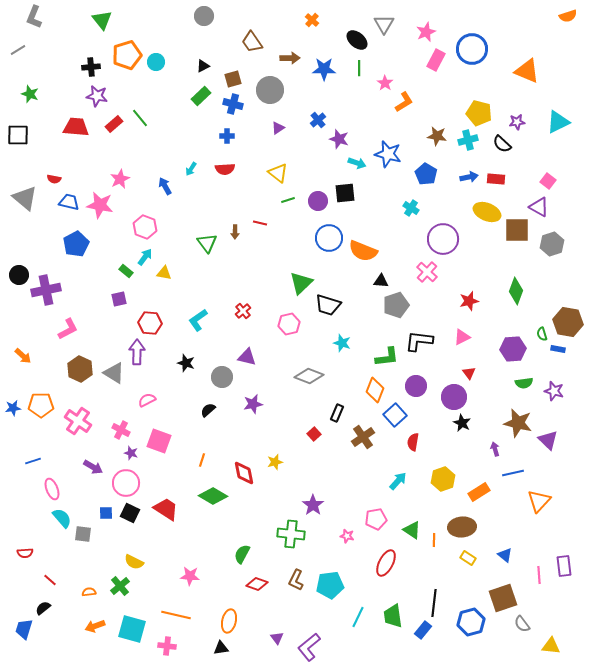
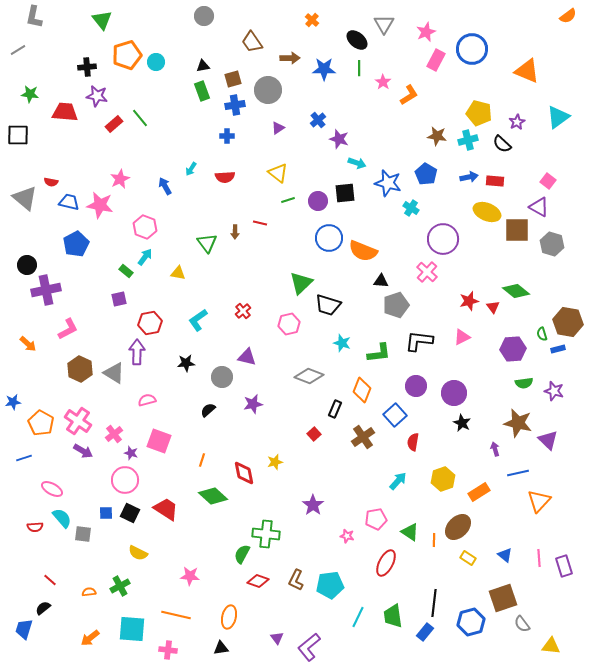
orange semicircle at (568, 16): rotated 18 degrees counterclockwise
gray L-shape at (34, 17): rotated 10 degrees counterclockwise
black triangle at (203, 66): rotated 16 degrees clockwise
black cross at (91, 67): moved 4 px left
pink star at (385, 83): moved 2 px left, 1 px up
gray circle at (270, 90): moved 2 px left
green star at (30, 94): rotated 12 degrees counterclockwise
green rectangle at (201, 96): moved 1 px right, 5 px up; rotated 66 degrees counterclockwise
orange L-shape at (404, 102): moved 5 px right, 7 px up
blue cross at (233, 104): moved 2 px right, 1 px down; rotated 24 degrees counterclockwise
purple star at (517, 122): rotated 21 degrees counterclockwise
cyan triangle at (558, 122): moved 5 px up; rotated 10 degrees counterclockwise
red trapezoid at (76, 127): moved 11 px left, 15 px up
blue star at (388, 154): moved 29 px down
red semicircle at (225, 169): moved 8 px down
red semicircle at (54, 179): moved 3 px left, 3 px down
red rectangle at (496, 179): moved 1 px left, 2 px down
gray hexagon at (552, 244): rotated 25 degrees counterclockwise
yellow triangle at (164, 273): moved 14 px right
black circle at (19, 275): moved 8 px right, 10 px up
green diamond at (516, 291): rotated 72 degrees counterclockwise
red hexagon at (150, 323): rotated 15 degrees counterclockwise
blue rectangle at (558, 349): rotated 24 degrees counterclockwise
orange arrow at (23, 356): moved 5 px right, 12 px up
green L-shape at (387, 357): moved 8 px left, 4 px up
black star at (186, 363): rotated 24 degrees counterclockwise
red triangle at (469, 373): moved 24 px right, 66 px up
orange diamond at (375, 390): moved 13 px left
purple circle at (454, 397): moved 4 px up
pink semicircle at (147, 400): rotated 12 degrees clockwise
orange pentagon at (41, 405): moved 18 px down; rotated 30 degrees clockwise
blue star at (13, 408): moved 6 px up
black rectangle at (337, 413): moved 2 px left, 4 px up
pink cross at (121, 430): moved 7 px left, 4 px down; rotated 24 degrees clockwise
blue line at (33, 461): moved 9 px left, 3 px up
purple arrow at (93, 467): moved 10 px left, 16 px up
blue line at (513, 473): moved 5 px right
pink circle at (126, 483): moved 1 px left, 3 px up
pink ellipse at (52, 489): rotated 40 degrees counterclockwise
green diamond at (213, 496): rotated 12 degrees clockwise
brown ellipse at (462, 527): moved 4 px left; rotated 40 degrees counterclockwise
green triangle at (412, 530): moved 2 px left, 2 px down
green cross at (291, 534): moved 25 px left
red semicircle at (25, 553): moved 10 px right, 26 px up
yellow semicircle at (134, 562): moved 4 px right, 9 px up
purple rectangle at (564, 566): rotated 10 degrees counterclockwise
pink line at (539, 575): moved 17 px up
red diamond at (257, 584): moved 1 px right, 3 px up
green cross at (120, 586): rotated 12 degrees clockwise
orange ellipse at (229, 621): moved 4 px up
orange arrow at (95, 626): moved 5 px left, 12 px down; rotated 18 degrees counterclockwise
cyan square at (132, 629): rotated 12 degrees counterclockwise
blue rectangle at (423, 630): moved 2 px right, 2 px down
pink cross at (167, 646): moved 1 px right, 4 px down
